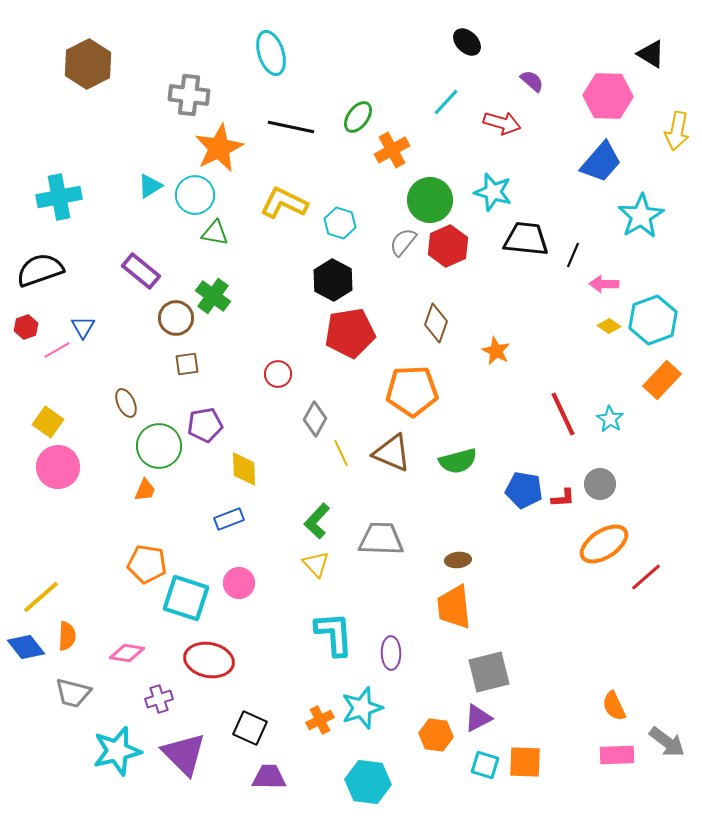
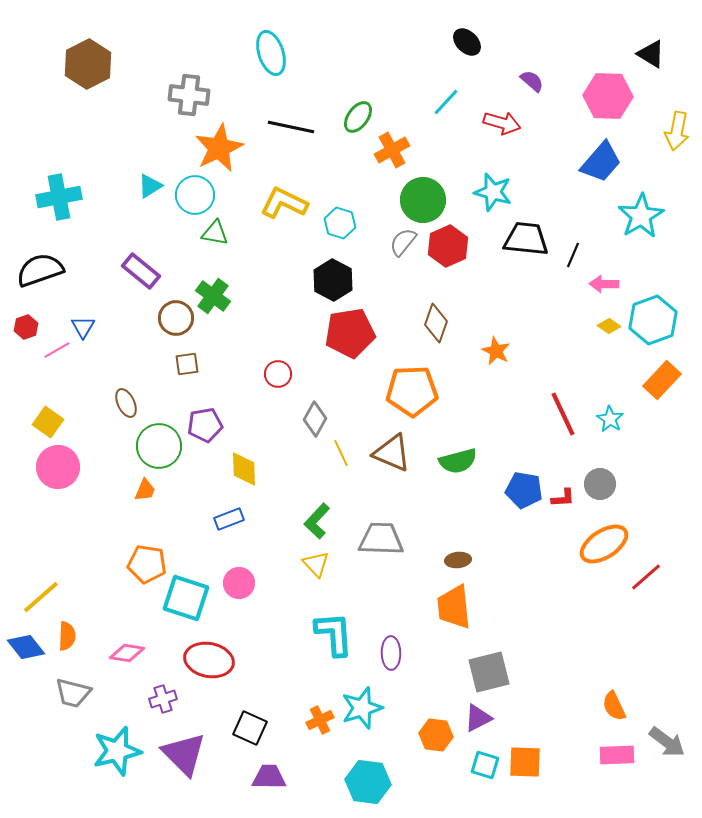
green circle at (430, 200): moved 7 px left
purple cross at (159, 699): moved 4 px right
